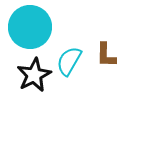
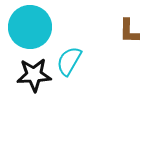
brown L-shape: moved 23 px right, 24 px up
black star: rotated 24 degrees clockwise
